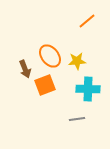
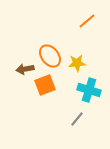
yellow star: moved 2 px down
brown arrow: rotated 102 degrees clockwise
cyan cross: moved 1 px right, 1 px down; rotated 15 degrees clockwise
gray line: rotated 42 degrees counterclockwise
